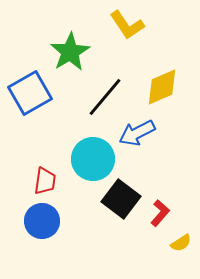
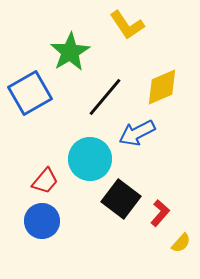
cyan circle: moved 3 px left
red trapezoid: rotated 32 degrees clockwise
yellow semicircle: rotated 15 degrees counterclockwise
